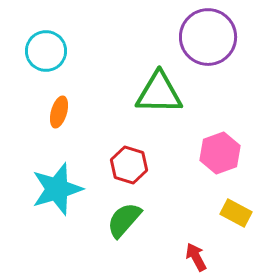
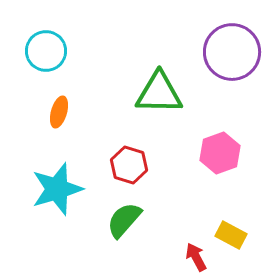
purple circle: moved 24 px right, 15 px down
yellow rectangle: moved 5 px left, 22 px down
